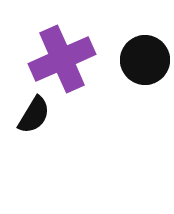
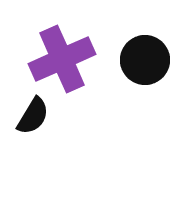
black semicircle: moved 1 px left, 1 px down
